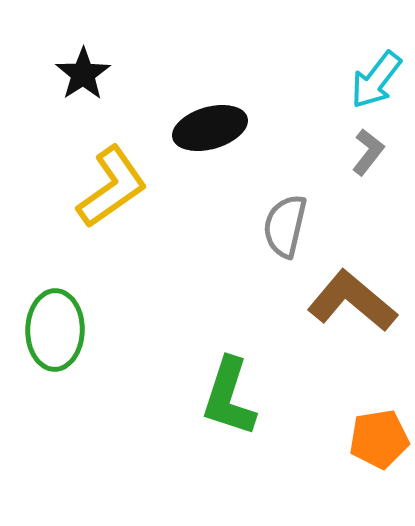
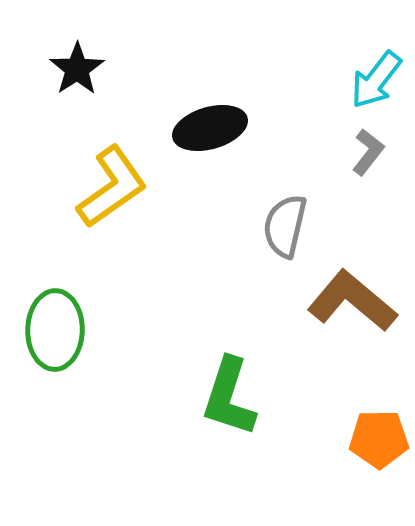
black star: moved 6 px left, 5 px up
orange pentagon: rotated 8 degrees clockwise
